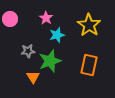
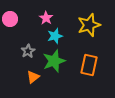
yellow star: rotated 20 degrees clockwise
cyan star: moved 2 px left, 1 px down
gray star: rotated 24 degrees counterclockwise
green star: moved 4 px right
orange triangle: rotated 24 degrees clockwise
